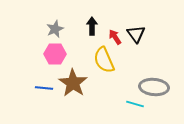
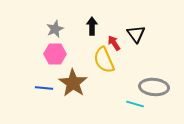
red arrow: moved 1 px left, 6 px down
